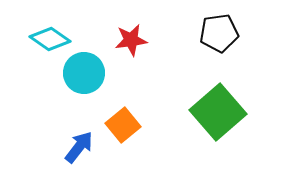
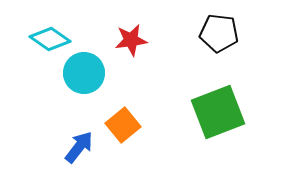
black pentagon: rotated 15 degrees clockwise
green square: rotated 20 degrees clockwise
